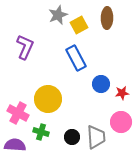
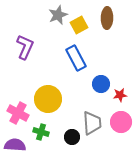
red star: moved 2 px left, 2 px down
gray trapezoid: moved 4 px left, 14 px up
